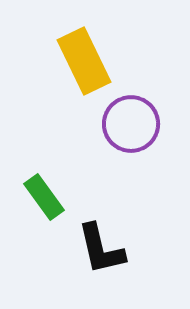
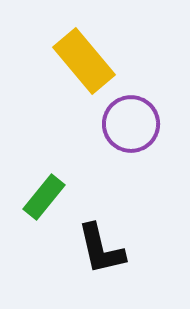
yellow rectangle: rotated 14 degrees counterclockwise
green rectangle: rotated 75 degrees clockwise
